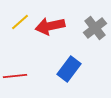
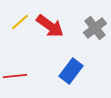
red arrow: rotated 132 degrees counterclockwise
blue rectangle: moved 2 px right, 2 px down
